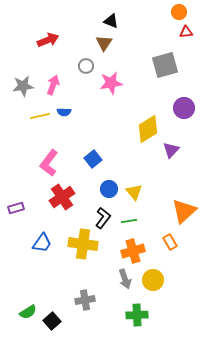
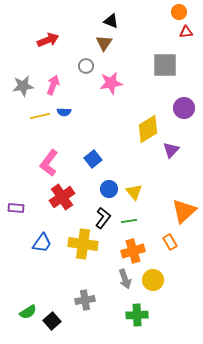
gray square: rotated 16 degrees clockwise
purple rectangle: rotated 21 degrees clockwise
